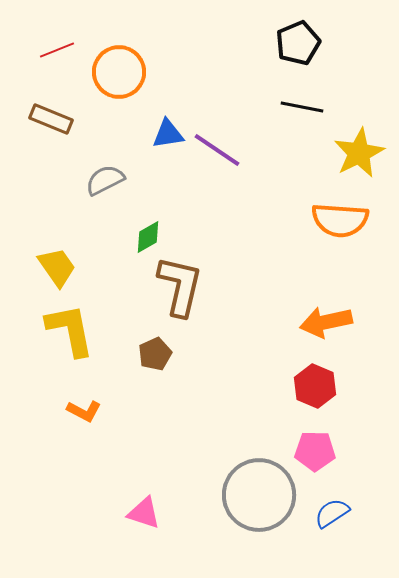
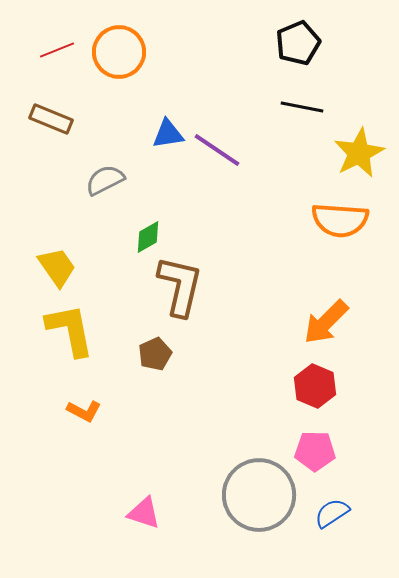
orange circle: moved 20 px up
orange arrow: rotated 33 degrees counterclockwise
